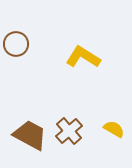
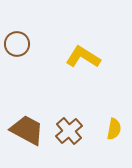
brown circle: moved 1 px right
yellow semicircle: rotated 70 degrees clockwise
brown trapezoid: moved 3 px left, 5 px up
